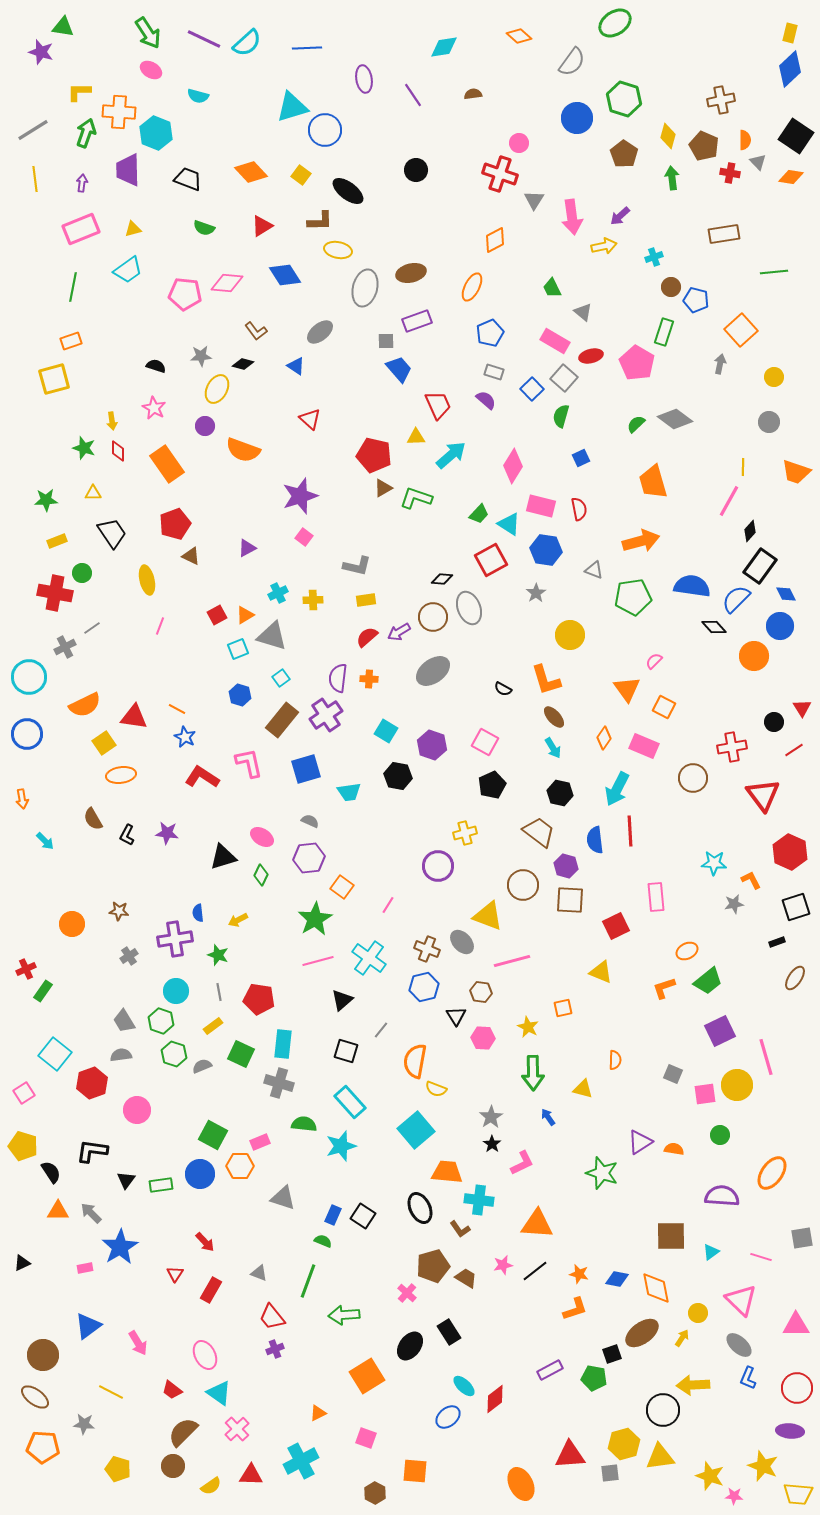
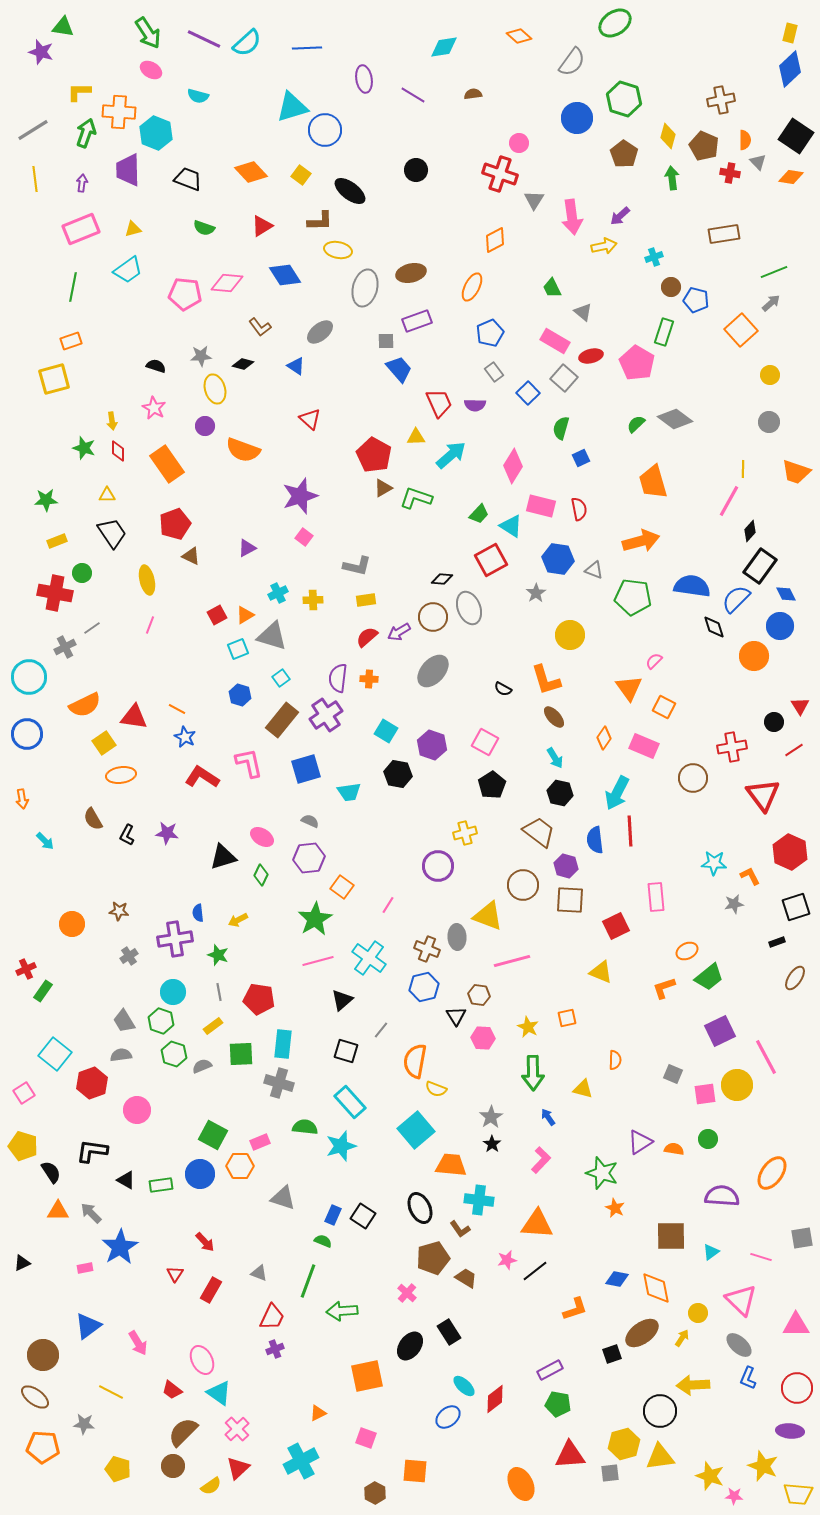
purple line at (413, 95): rotated 25 degrees counterclockwise
black ellipse at (348, 191): moved 2 px right
green line at (774, 272): rotated 16 degrees counterclockwise
brown L-shape at (256, 331): moved 4 px right, 4 px up
gray arrow at (720, 364): moved 51 px right, 61 px up; rotated 36 degrees clockwise
gray rectangle at (494, 372): rotated 36 degrees clockwise
yellow circle at (774, 377): moved 4 px left, 2 px up
yellow ellipse at (217, 389): moved 2 px left; rotated 44 degrees counterclockwise
blue square at (532, 389): moved 4 px left, 4 px down
purple semicircle at (486, 400): moved 11 px left, 5 px down; rotated 140 degrees clockwise
red trapezoid at (438, 405): moved 1 px right, 2 px up
green semicircle at (561, 416): moved 12 px down
red pentagon at (374, 455): rotated 16 degrees clockwise
yellow line at (743, 467): moved 2 px down
yellow triangle at (93, 493): moved 14 px right, 2 px down
cyan triangle at (509, 524): moved 2 px right, 2 px down
blue hexagon at (546, 550): moved 12 px right, 9 px down
green pentagon at (633, 597): rotated 15 degrees clockwise
pink line at (160, 626): moved 10 px left, 1 px up
black diamond at (714, 627): rotated 25 degrees clockwise
gray ellipse at (433, 671): rotated 12 degrees counterclockwise
orange triangle at (627, 689): moved 2 px right, 1 px up
red triangle at (802, 708): moved 2 px left, 2 px up
cyan arrow at (553, 748): moved 2 px right, 10 px down
black hexagon at (398, 776): moved 2 px up
black pentagon at (492, 785): rotated 8 degrees counterclockwise
cyan arrow at (617, 789): moved 4 px down
orange L-shape at (751, 880): moved 1 px left, 4 px up
gray ellipse at (462, 942): moved 5 px left, 5 px up; rotated 40 degrees clockwise
green trapezoid at (708, 981): moved 1 px right, 4 px up
cyan circle at (176, 991): moved 3 px left, 1 px down
brown hexagon at (481, 992): moved 2 px left, 3 px down
orange square at (563, 1008): moved 4 px right, 10 px down
green square at (241, 1054): rotated 28 degrees counterclockwise
pink line at (766, 1057): rotated 12 degrees counterclockwise
green semicircle at (304, 1124): moved 1 px right, 3 px down
green circle at (720, 1135): moved 12 px left, 4 px down
pink L-shape at (522, 1163): moved 19 px right, 3 px up; rotated 20 degrees counterclockwise
orange trapezoid at (447, 1172): moved 4 px right, 7 px up
black triangle at (126, 1180): rotated 36 degrees counterclockwise
pink star at (503, 1265): moved 4 px right, 5 px up
brown pentagon at (433, 1266): moved 8 px up
orange star at (579, 1274): moved 36 px right, 66 px up; rotated 12 degrees clockwise
green arrow at (344, 1315): moved 2 px left, 4 px up
red trapezoid at (272, 1317): rotated 116 degrees counterclockwise
pink ellipse at (205, 1355): moved 3 px left, 5 px down
orange square at (367, 1376): rotated 20 degrees clockwise
green pentagon at (594, 1378): moved 36 px left, 26 px down
black circle at (663, 1410): moved 3 px left, 1 px down
red triangle at (251, 1475): moved 13 px left, 7 px up; rotated 45 degrees counterclockwise
